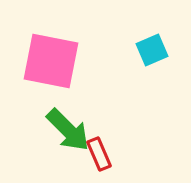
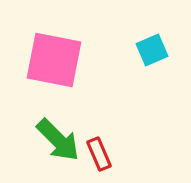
pink square: moved 3 px right, 1 px up
green arrow: moved 10 px left, 10 px down
